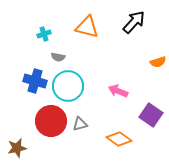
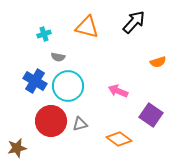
blue cross: rotated 15 degrees clockwise
